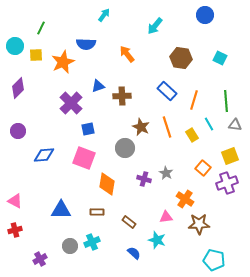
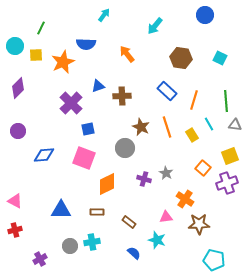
orange diamond at (107, 184): rotated 55 degrees clockwise
cyan cross at (92, 242): rotated 14 degrees clockwise
